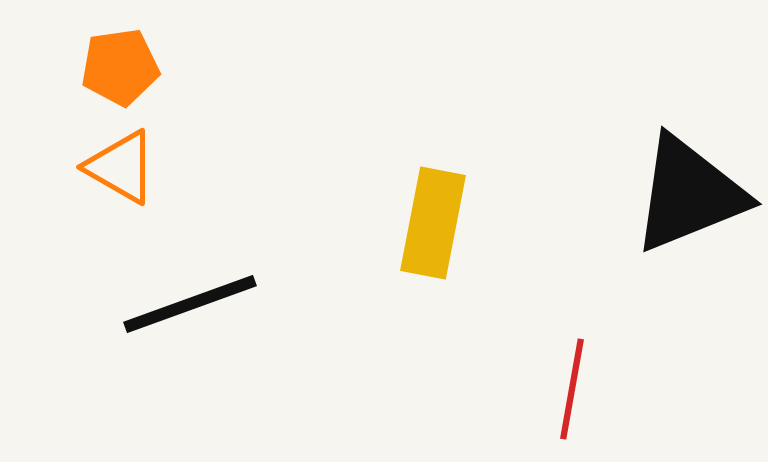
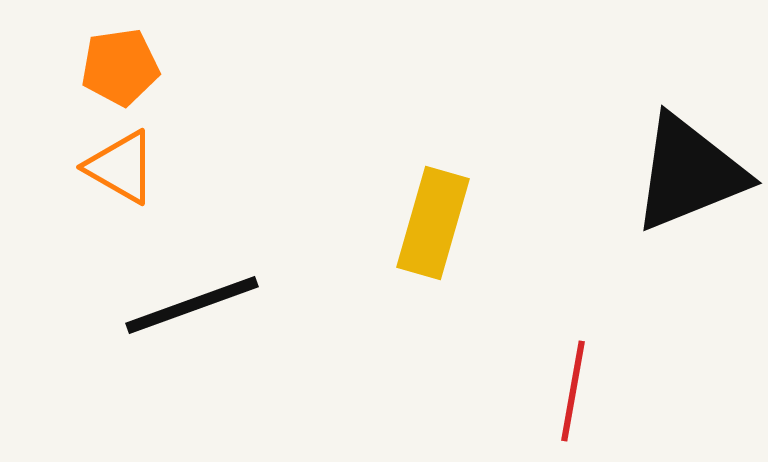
black triangle: moved 21 px up
yellow rectangle: rotated 5 degrees clockwise
black line: moved 2 px right, 1 px down
red line: moved 1 px right, 2 px down
